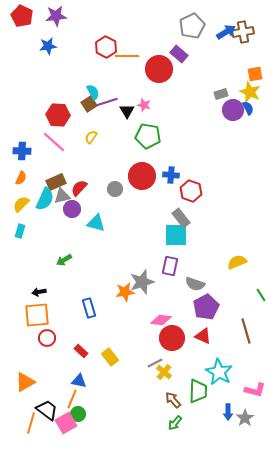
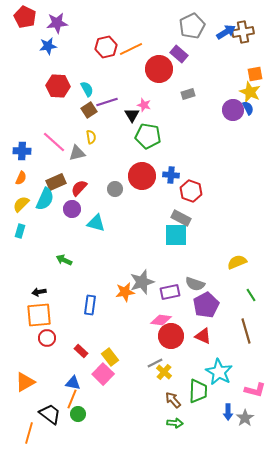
red pentagon at (22, 16): moved 3 px right, 1 px down
purple star at (56, 16): moved 1 px right, 7 px down
red hexagon at (106, 47): rotated 20 degrees clockwise
orange line at (127, 56): moved 4 px right, 7 px up; rotated 25 degrees counterclockwise
cyan semicircle at (93, 92): moved 6 px left, 3 px up
gray rectangle at (221, 94): moved 33 px left
brown square at (89, 104): moved 6 px down
black triangle at (127, 111): moved 5 px right, 4 px down
red hexagon at (58, 115): moved 29 px up
yellow semicircle at (91, 137): rotated 136 degrees clockwise
gray triangle at (62, 196): moved 15 px right, 43 px up
gray rectangle at (181, 218): rotated 24 degrees counterclockwise
green arrow at (64, 260): rotated 56 degrees clockwise
purple rectangle at (170, 266): moved 26 px down; rotated 66 degrees clockwise
green line at (261, 295): moved 10 px left
purple pentagon at (206, 307): moved 2 px up
blue rectangle at (89, 308): moved 1 px right, 3 px up; rotated 24 degrees clockwise
orange square at (37, 315): moved 2 px right
red circle at (172, 338): moved 1 px left, 2 px up
blue triangle at (79, 381): moved 6 px left, 2 px down
black trapezoid at (47, 410): moved 3 px right, 4 px down
orange line at (31, 423): moved 2 px left, 10 px down
pink square at (66, 423): moved 37 px right, 49 px up; rotated 15 degrees counterclockwise
green arrow at (175, 423): rotated 126 degrees counterclockwise
